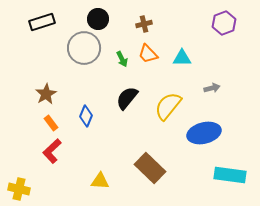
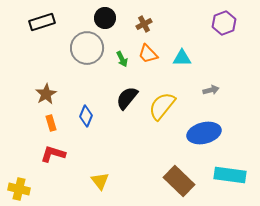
black circle: moved 7 px right, 1 px up
brown cross: rotated 14 degrees counterclockwise
gray circle: moved 3 px right
gray arrow: moved 1 px left, 2 px down
yellow semicircle: moved 6 px left
orange rectangle: rotated 21 degrees clockwise
red L-shape: moved 1 px right, 3 px down; rotated 60 degrees clockwise
brown rectangle: moved 29 px right, 13 px down
yellow triangle: rotated 48 degrees clockwise
